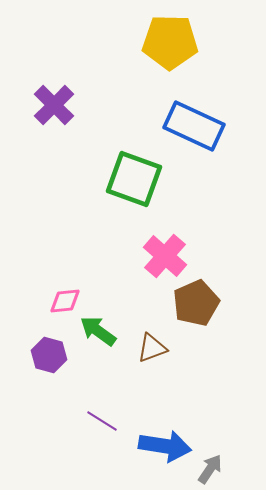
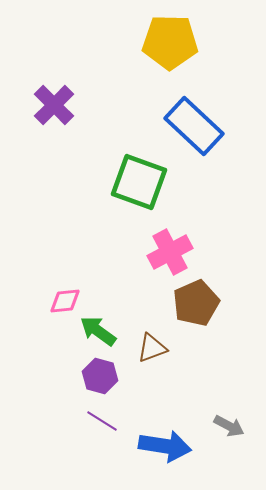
blue rectangle: rotated 18 degrees clockwise
green square: moved 5 px right, 3 px down
pink cross: moved 5 px right, 4 px up; rotated 21 degrees clockwise
purple hexagon: moved 51 px right, 21 px down
gray arrow: moved 19 px right, 43 px up; rotated 84 degrees clockwise
